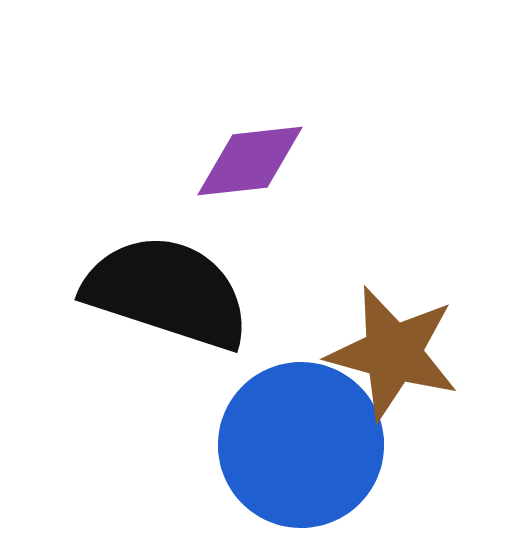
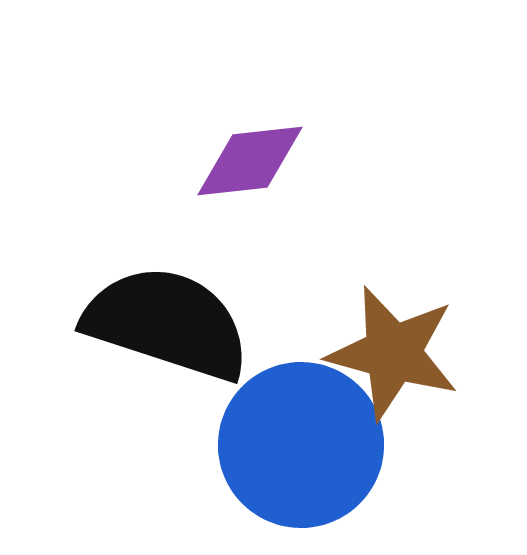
black semicircle: moved 31 px down
